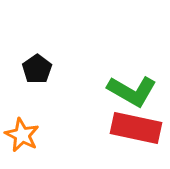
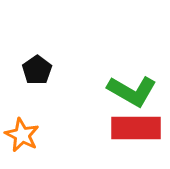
black pentagon: moved 1 px down
red rectangle: rotated 12 degrees counterclockwise
